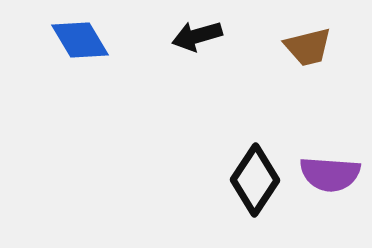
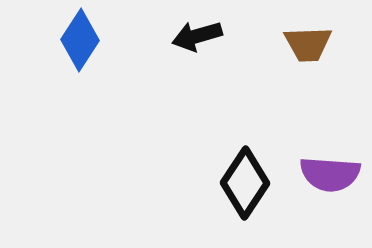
blue diamond: rotated 64 degrees clockwise
brown trapezoid: moved 3 px up; rotated 12 degrees clockwise
black diamond: moved 10 px left, 3 px down
